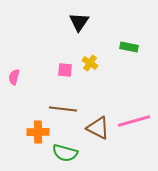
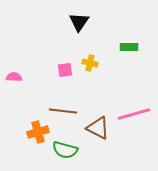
green rectangle: rotated 12 degrees counterclockwise
yellow cross: rotated 21 degrees counterclockwise
pink square: rotated 14 degrees counterclockwise
pink semicircle: rotated 77 degrees clockwise
brown line: moved 2 px down
pink line: moved 7 px up
orange cross: rotated 15 degrees counterclockwise
green semicircle: moved 3 px up
